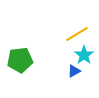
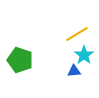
green pentagon: rotated 25 degrees clockwise
blue triangle: rotated 24 degrees clockwise
